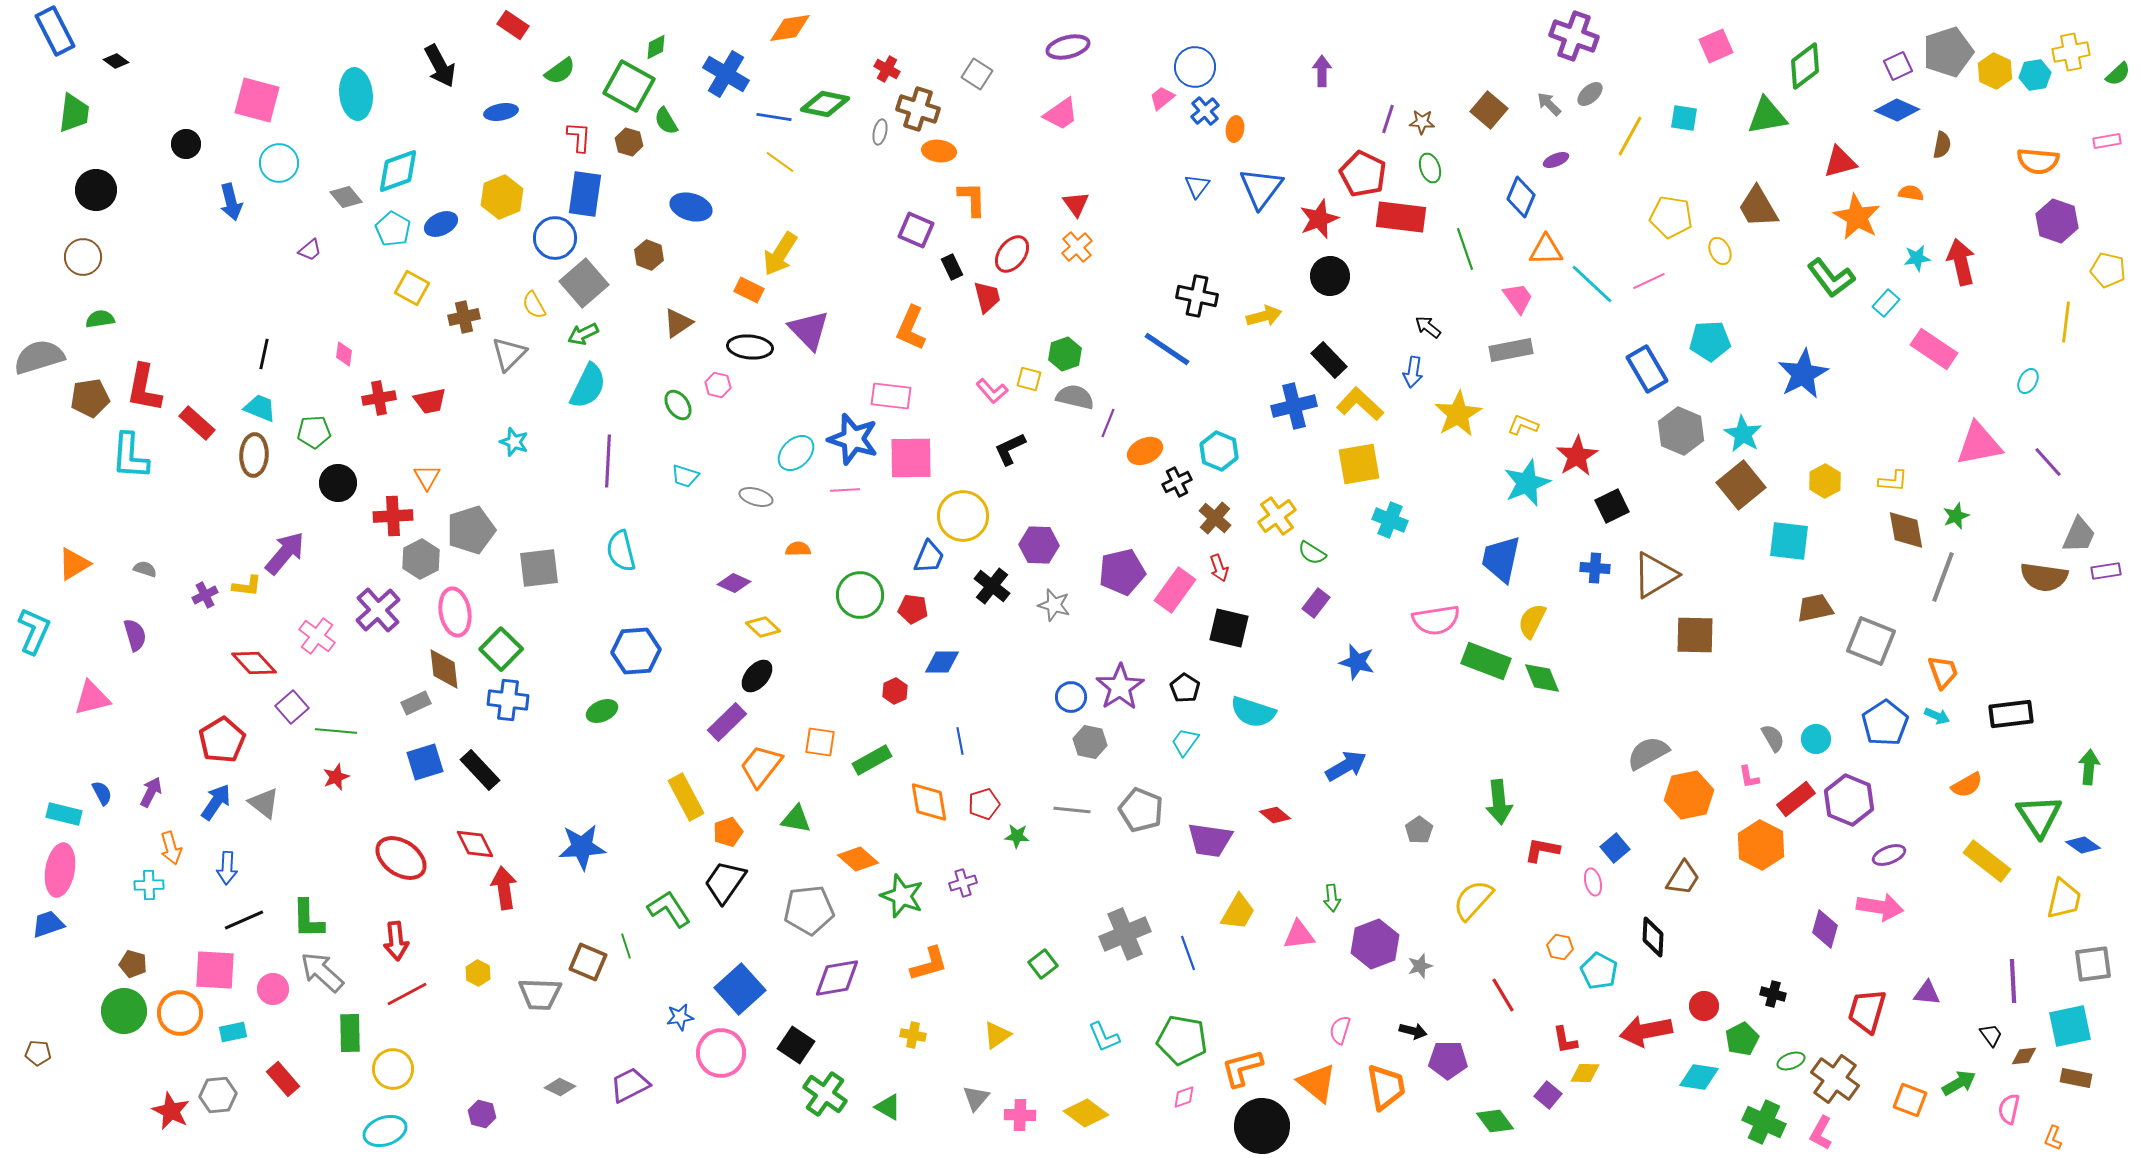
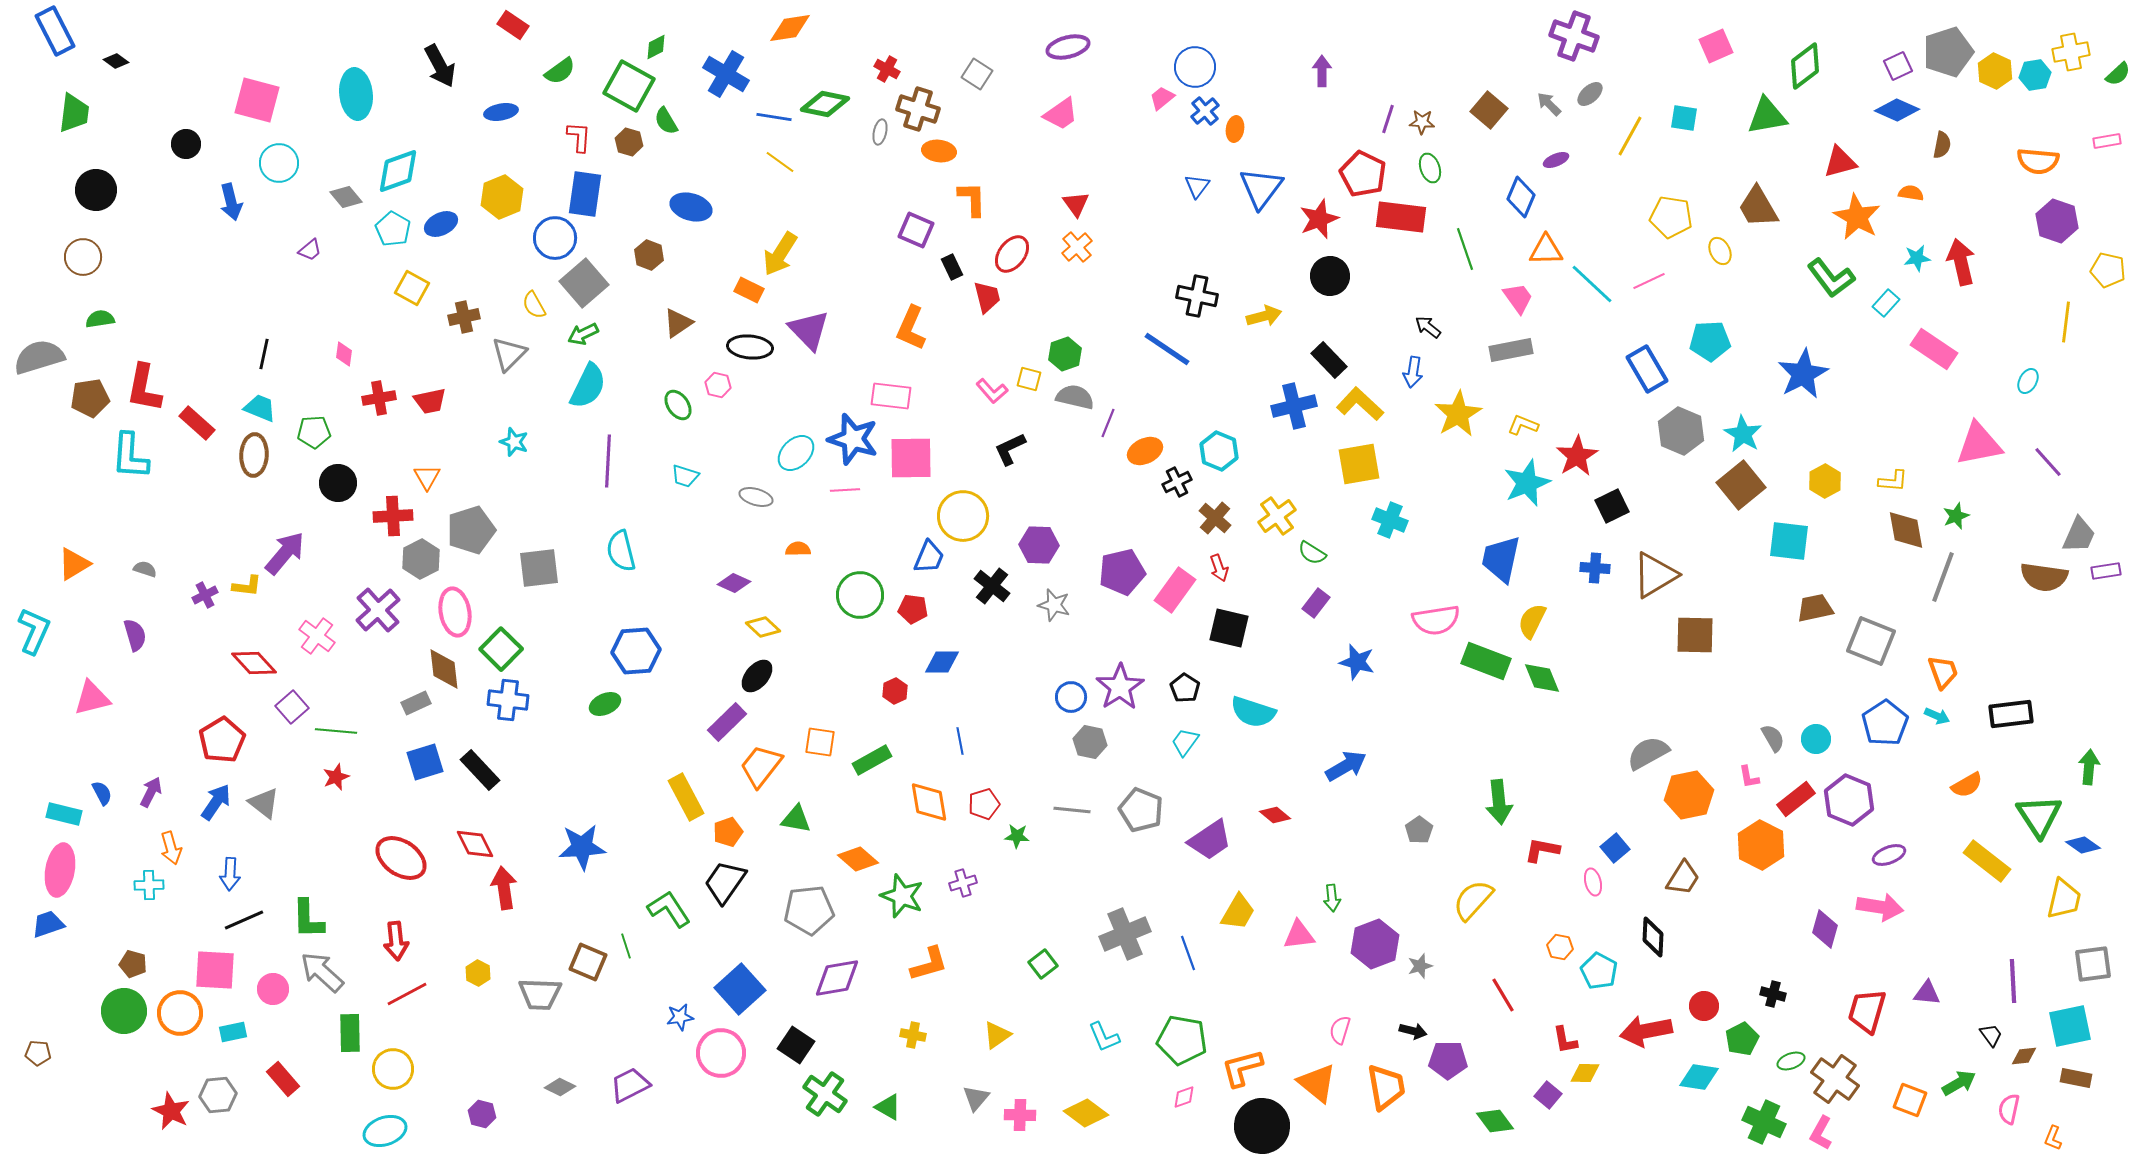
green ellipse at (602, 711): moved 3 px right, 7 px up
purple trapezoid at (1210, 840): rotated 42 degrees counterclockwise
blue arrow at (227, 868): moved 3 px right, 6 px down
